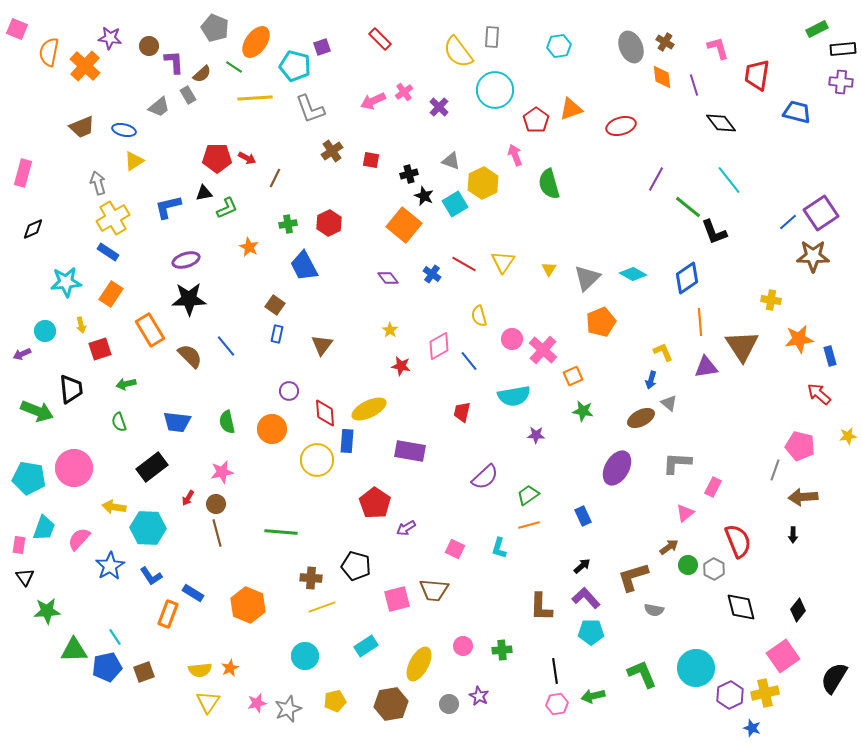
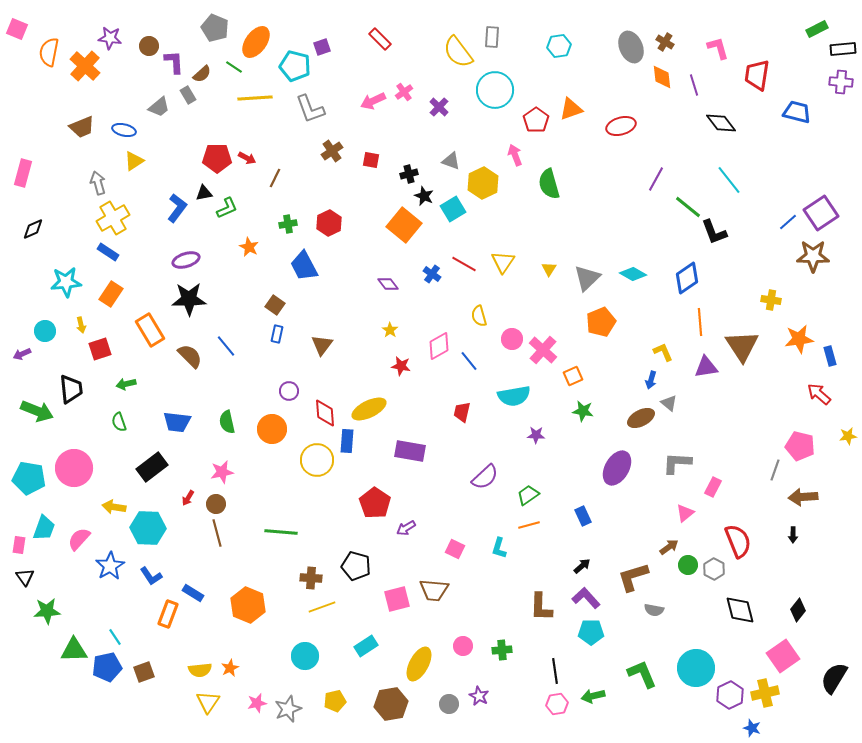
cyan square at (455, 204): moved 2 px left, 5 px down
blue L-shape at (168, 207): moved 9 px right, 1 px down; rotated 140 degrees clockwise
purple diamond at (388, 278): moved 6 px down
black diamond at (741, 607): moved 1 px left, 3 px down
